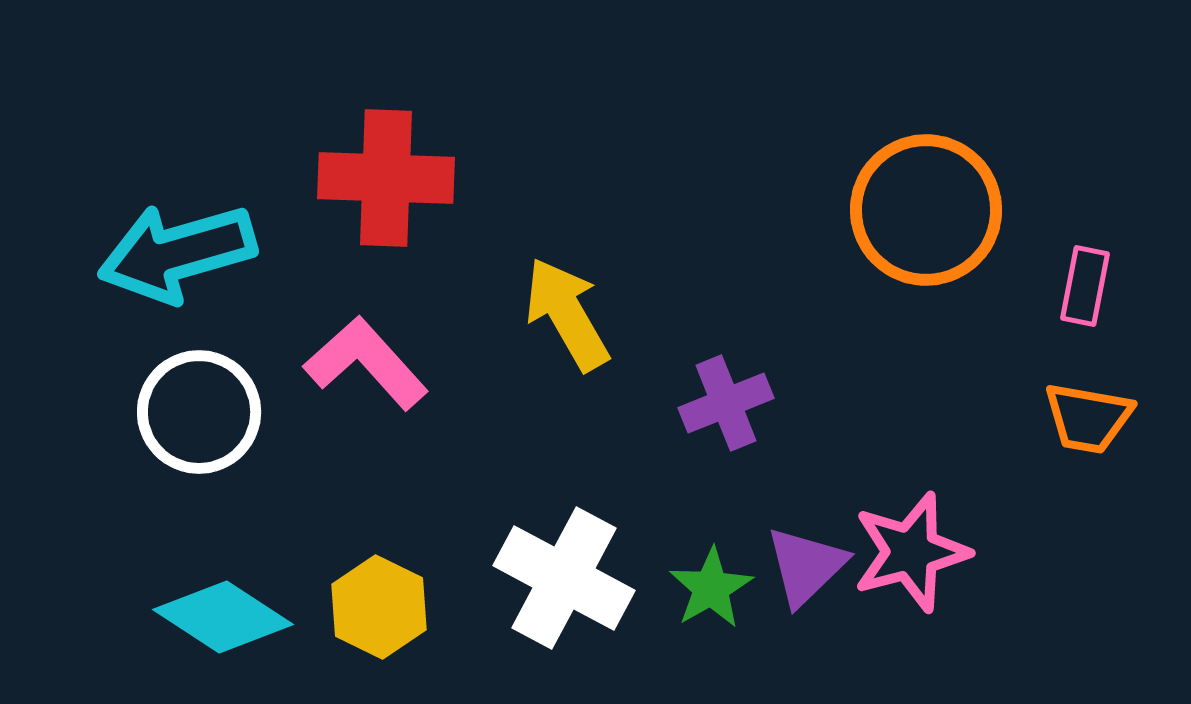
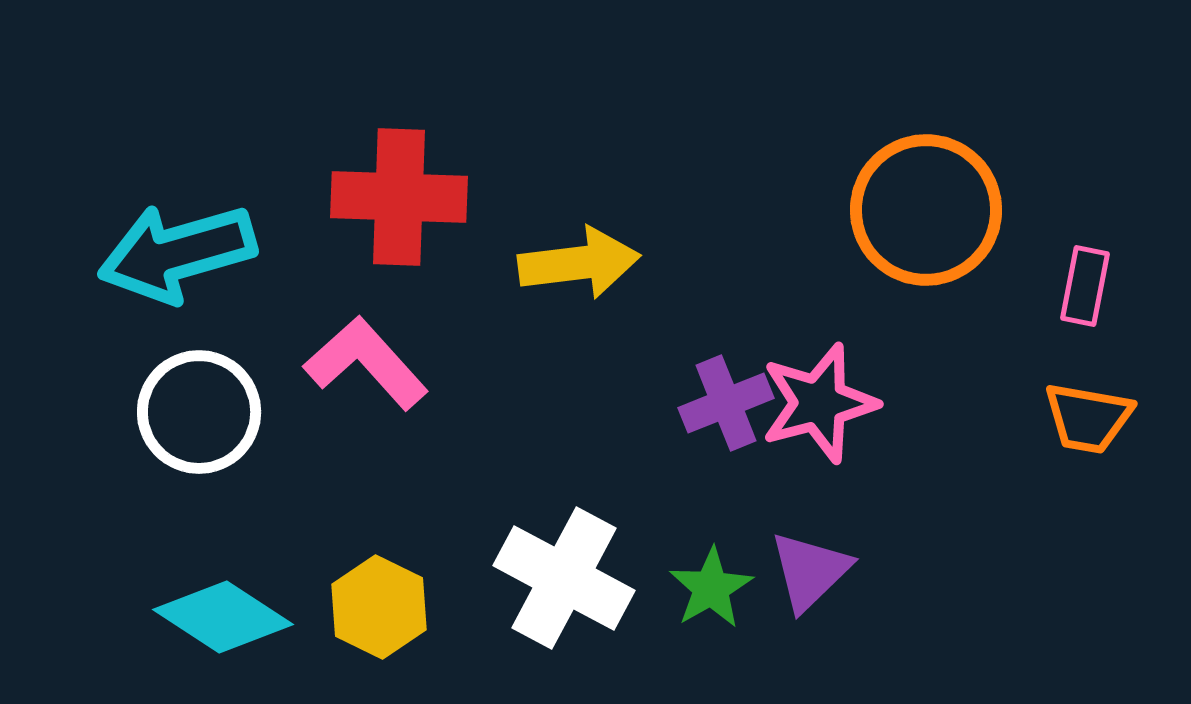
red cross: moved 13 px right, 19 px down
yellow arrow: moved 12 px right, 51 px up; rotated 113 degrees clockwise
pink star: moved 92 px left, 149 px up
purple triangle: moved 4 px right, 5 px down
